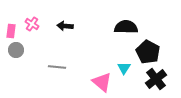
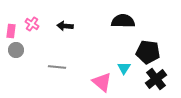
black semicircle: moved 3 px left, 6 px up
black pentagon: rotated 20 degrees counterclockwise
